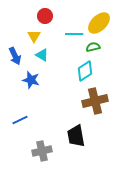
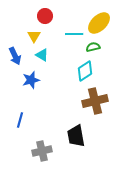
blue star: rotated 30 degrees counterclockwise
blue line: rotated 49 degrees counterclockwise
